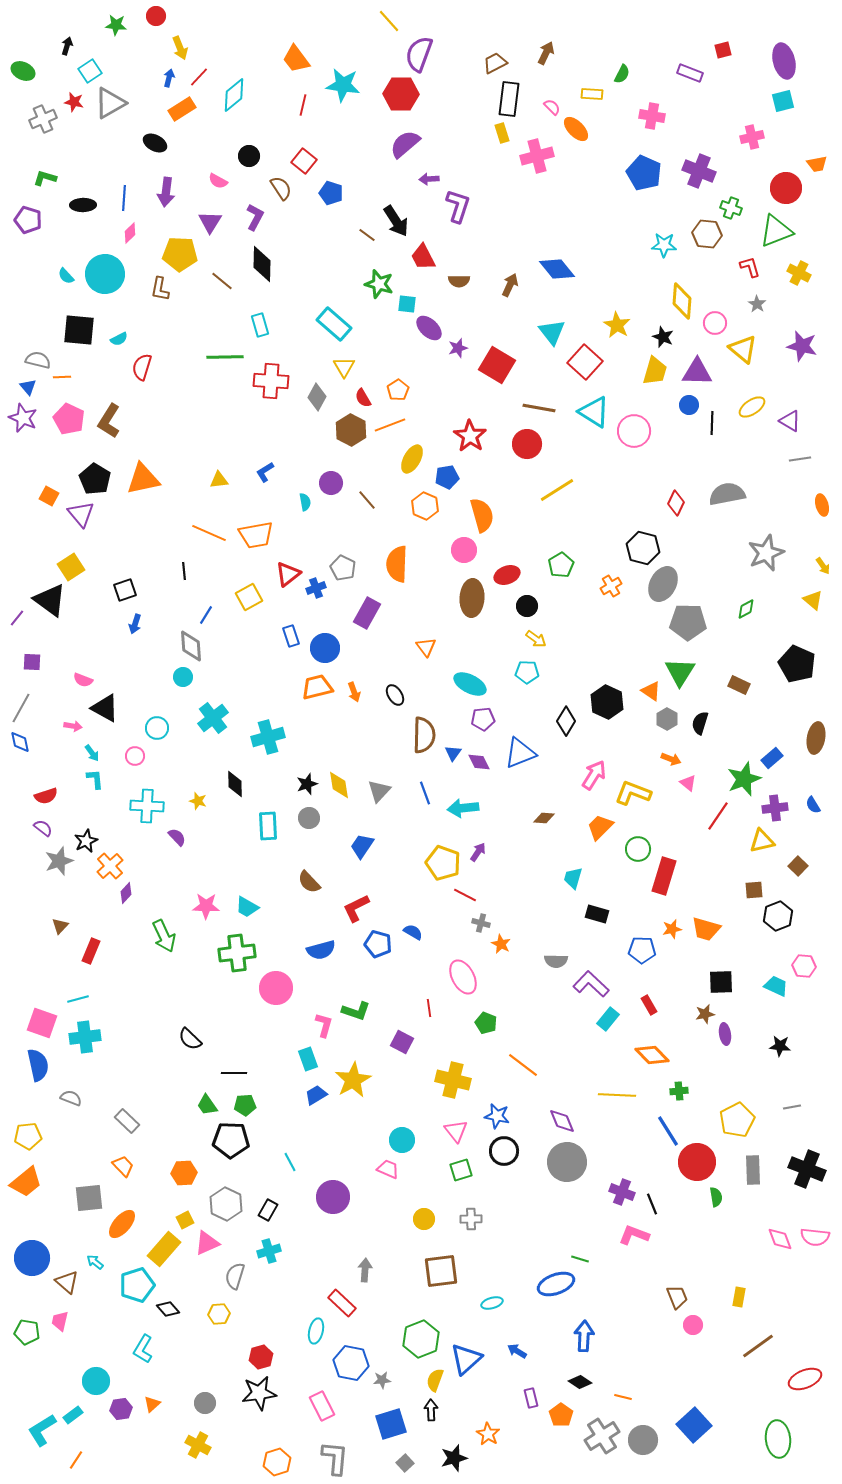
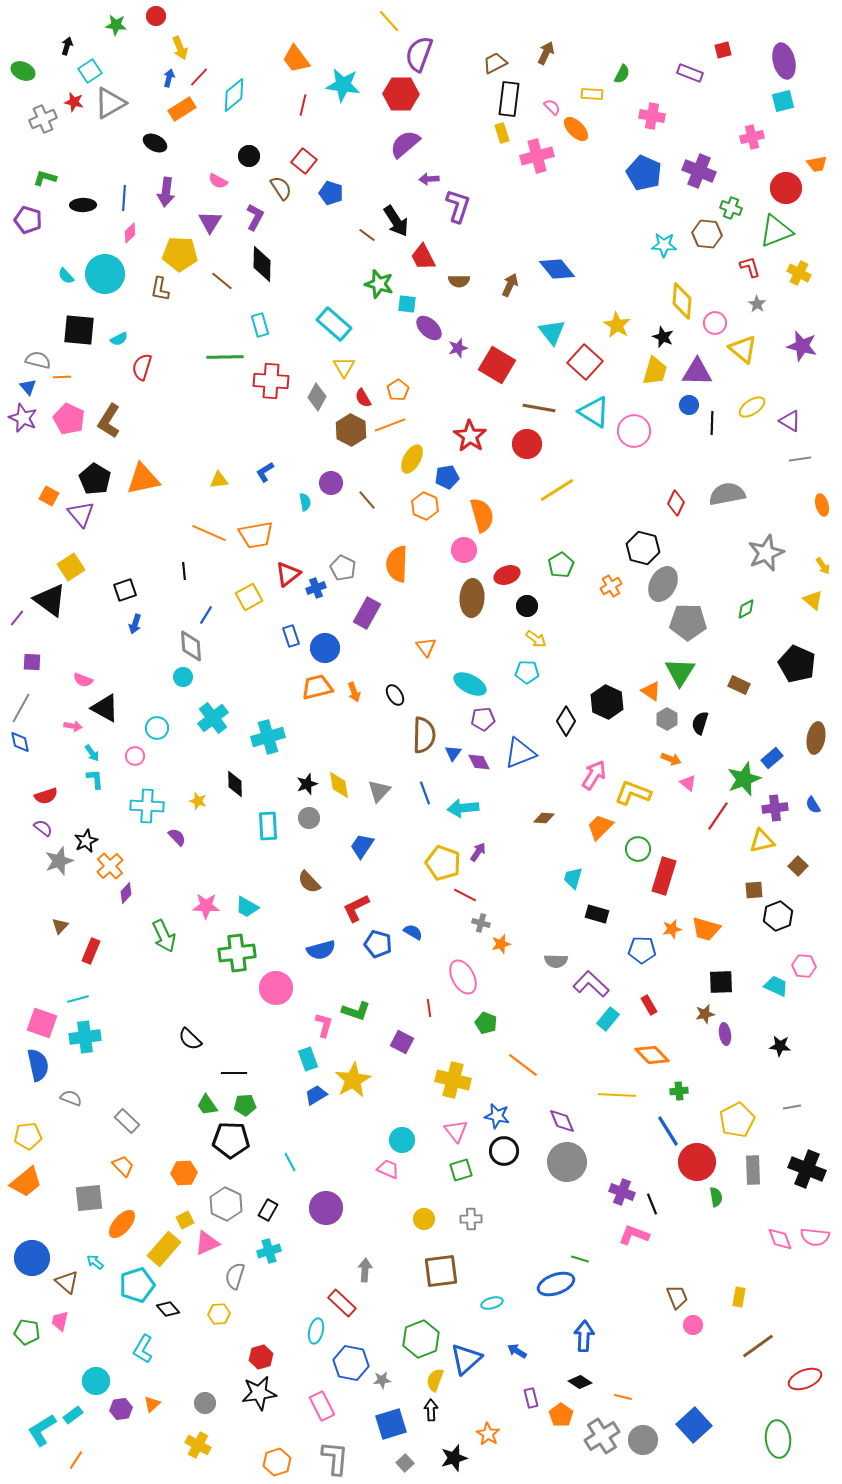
orange star at (501, 944): rotated 30 degrees clockwise
purple circle at (333, 1197): moved 7 px left, 11 px down
